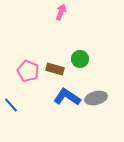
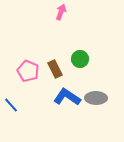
brown rectangle: rotated 48 degrees clockwise
gray ellipse: rotated 15 degrees clockwise
